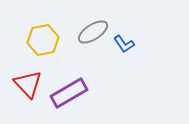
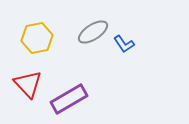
yellow hexagon: moved 6 px left, 2 px up
purple rectangle: moved 6 px down
